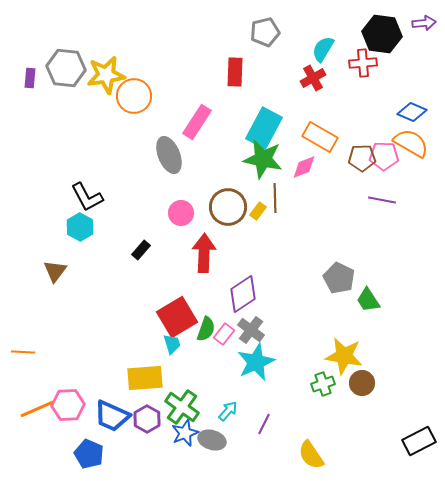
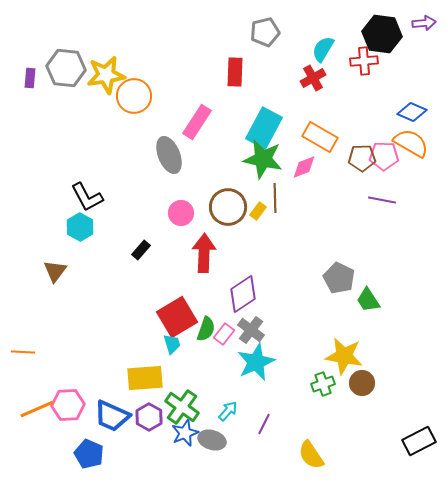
red cross at (363, 63): moved 1 px right, 2 px up
purple hexagon at (147, 419): moved 2 px right, 2 px up
